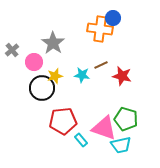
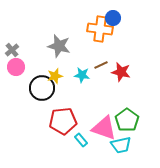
gray star: moved 6 px right, 3 px down; rotated 20 degrees counterclockwise
pink circle: moved 18 px left, 5 px down
red star: moved 1 px left, 4 px up
green pentagon: moved 1 px right, 1 px down; rotated 20 degrees clockwise
